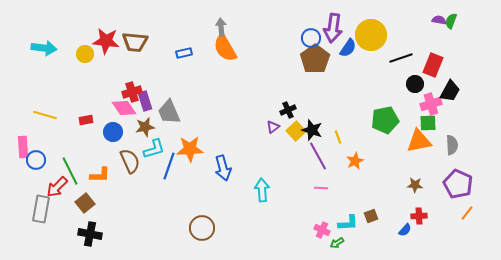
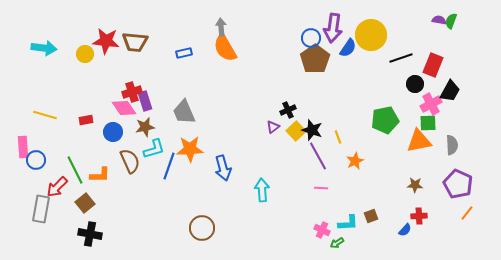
pink cross at (431, 104): rotated 10 degrees counterclockwise
gray trapezoid at (169, 112): moved 15 px right
green line at (70, 171): moved 5 px right, 1 px up
